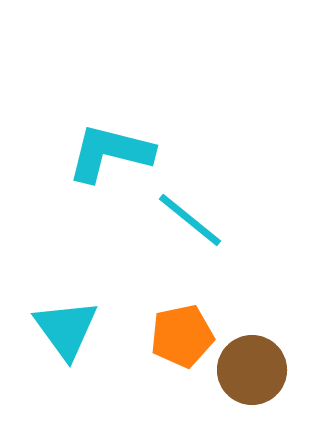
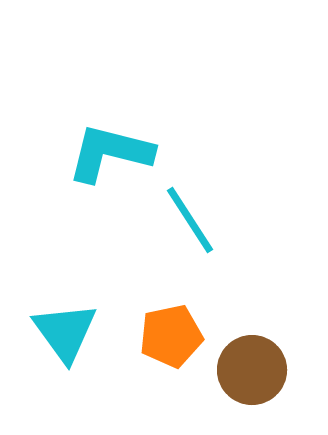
cyan line: rotated 18 degrees clockwise
cyan triangle: moved 1 px left, 3 px down
orange pentagon: moved 11 px left
